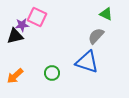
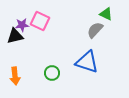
pink square: moved 3 px right, 4 px down
gray semicircle: moved 1 px left, 6 px up
orange arrow: rotated 54 degrees counterclockwise
